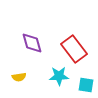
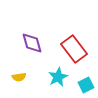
cyan star: moved 1 px left, 1 px down; rotated 24 degrees counterclockwise
cyan square: rotated 35 degrees counterclockwise
